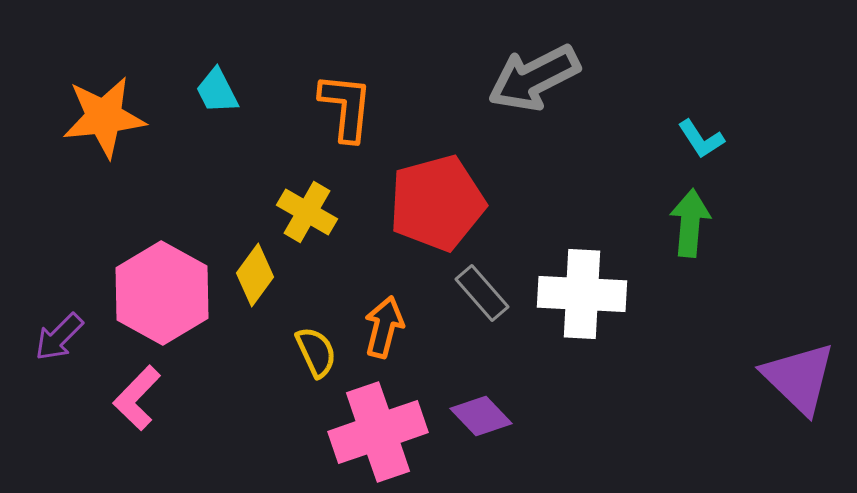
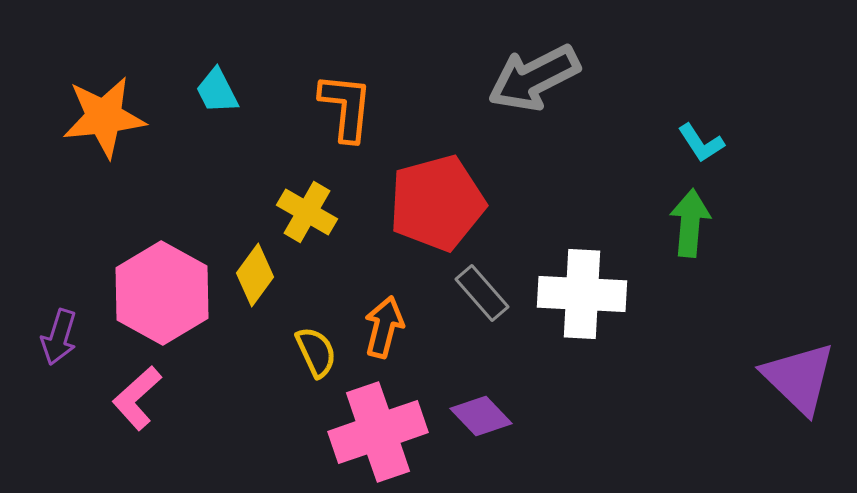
cyan L-shape: moved 4 px down
purple arrow: rotated 28 degrees counterclockwise
pink L-shape: rotated 4 degrees clockwise
